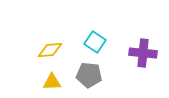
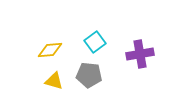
cyan square: rotated 20 degrees clockwise
purple cross: moved 3 px left, 1 px down; rotated 16 degrees counterclockwise
yellow triangle: moved 2 px right, 1 px up; rotated 18 degrees clockwise
